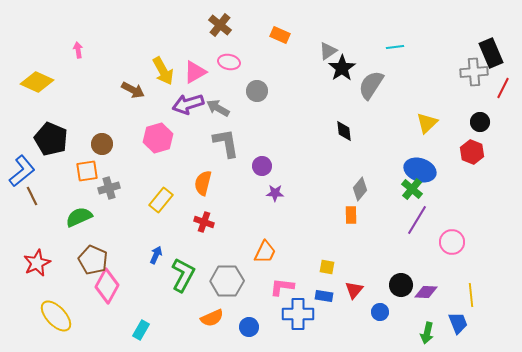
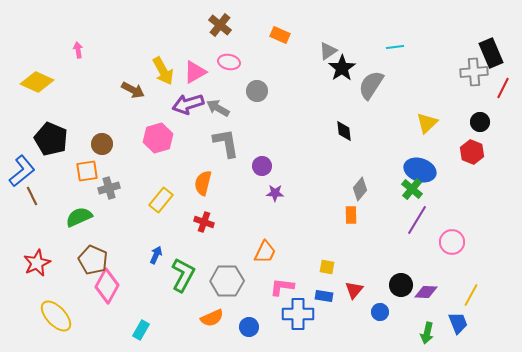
yellow line at (471, 295): rotated 35 degrees clockwise
